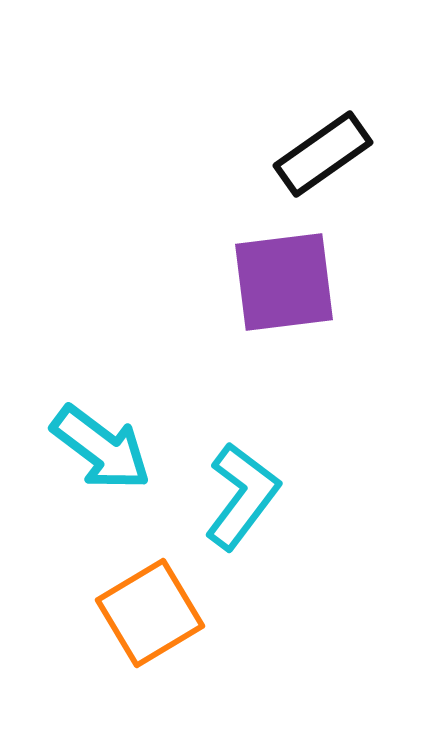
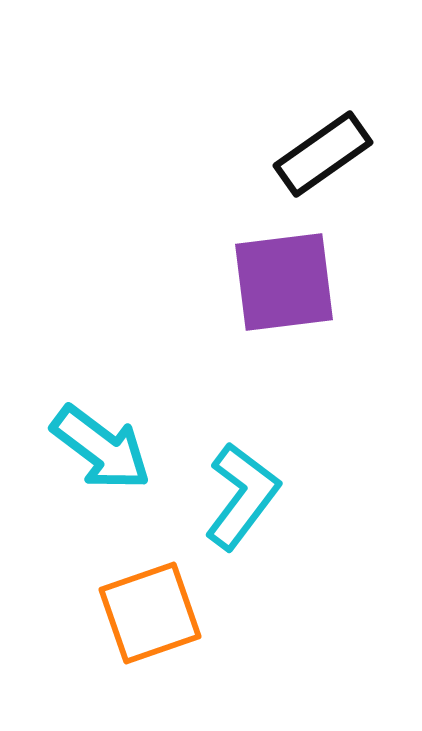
orange square: rotated 12 degrees clockwise
